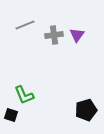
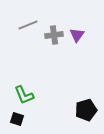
gray line: moved 3 px right
black square: moved 6 px right, 4 px down
